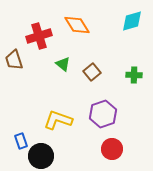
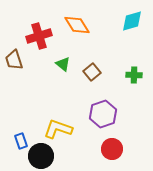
yellow L-shape: moved 9 px down
